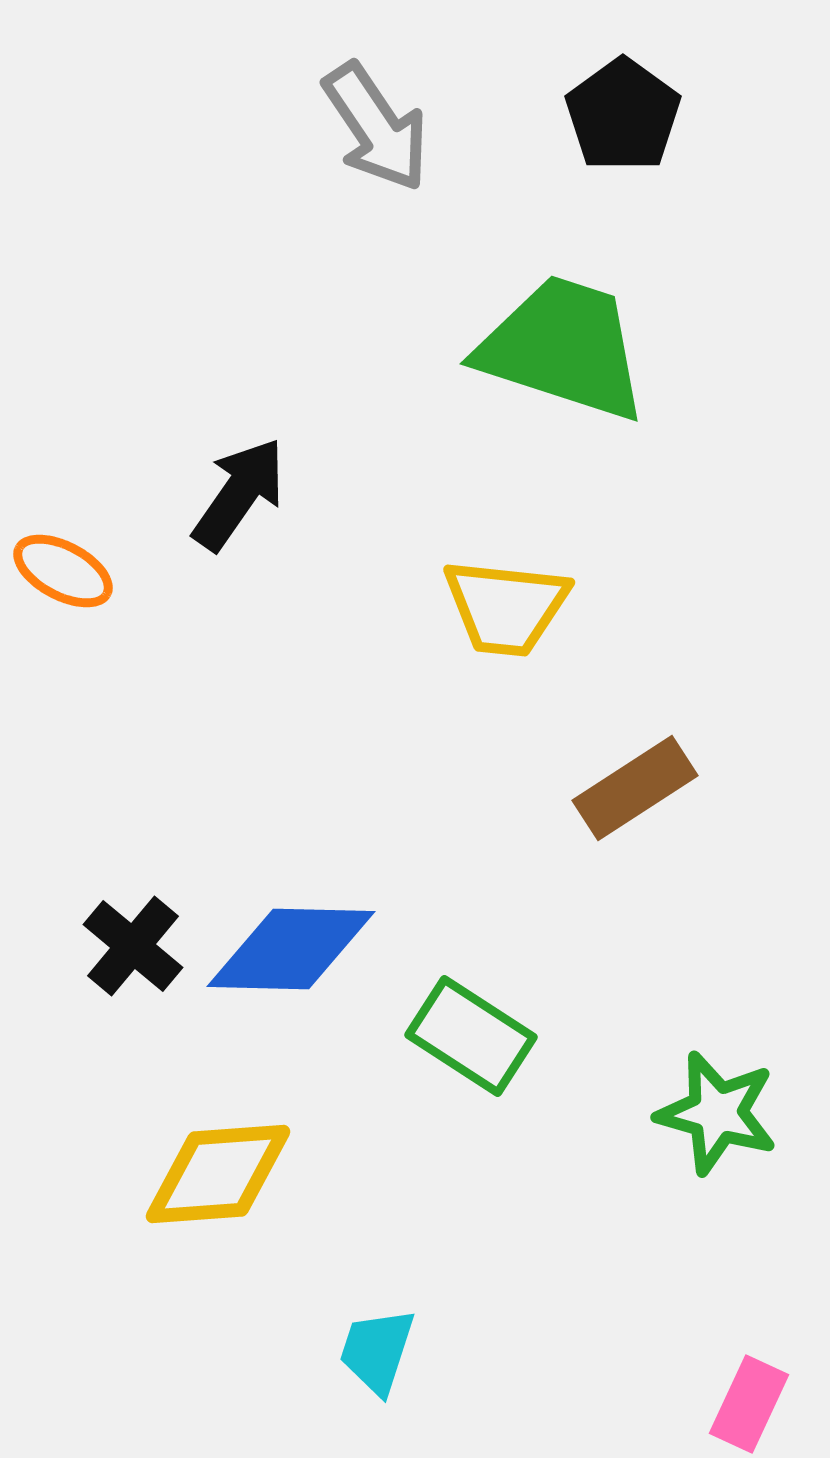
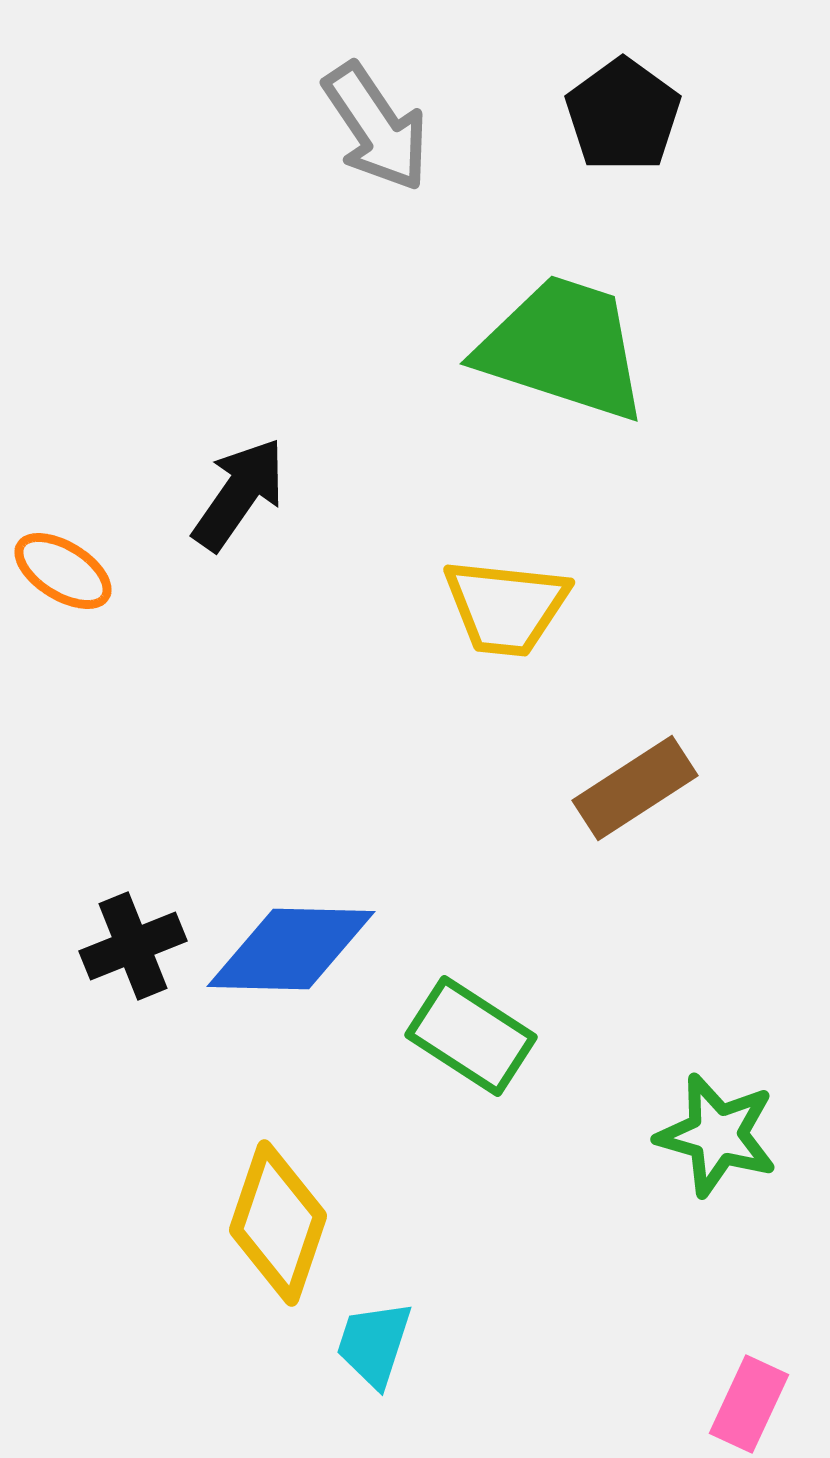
orange ellipse: rotated 4 degrees clockwise
black cross: rotated 28 degrees clockwise
green star: moved 22 px down
yellow diamond: moved 60 px right, 49 px down; rotated 67 degrees counterclockwise
cyan trapezoid: moved 3 px left, 7 px up
